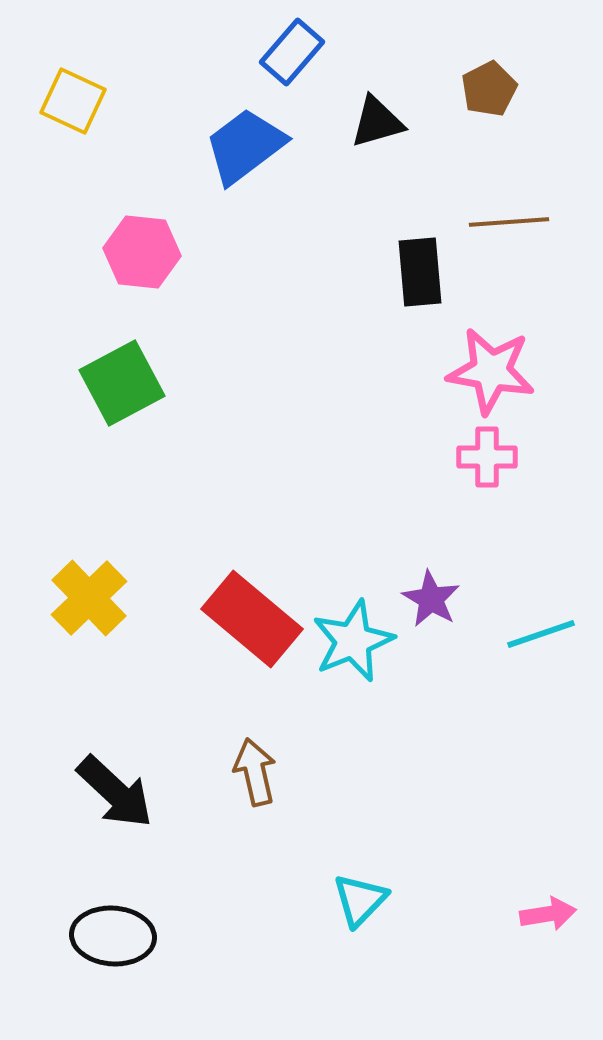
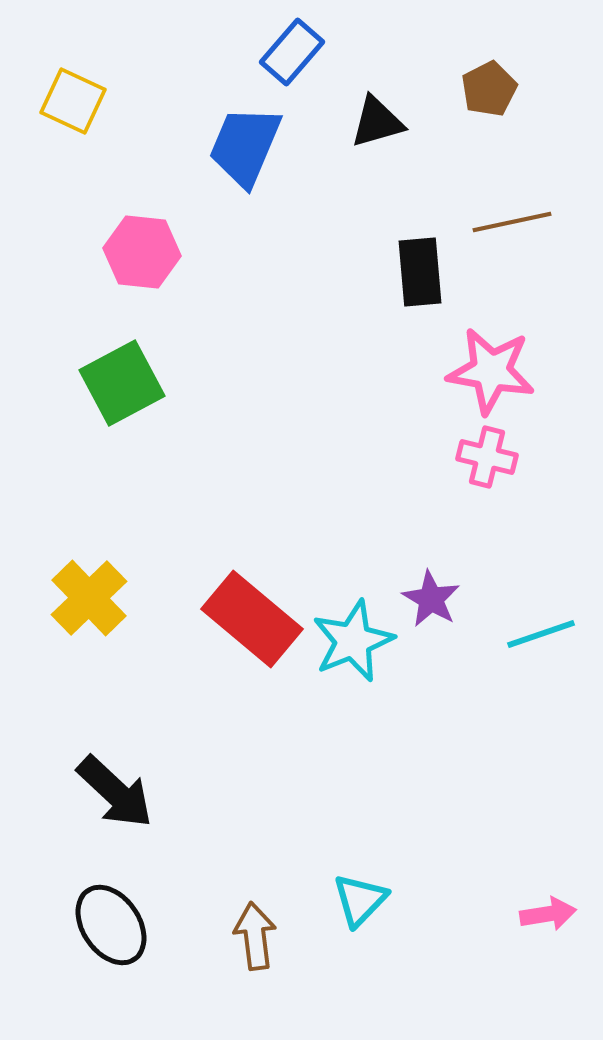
blue trapezoid: rotated 30 degrees counterclockwise
brown line: moved 3 px right; rotated 8 degrees counterclockwise
pink cross: rotated 14 degrees clockwise
brown arrow: moved 164 px down; rotated 6 degrees clockwise
black ellipse: moved 2 px left, 11 px up; rotated 52 degrees clockwise
